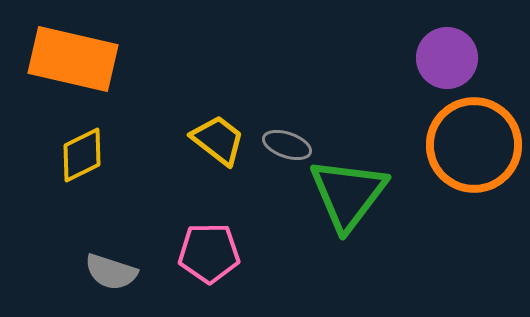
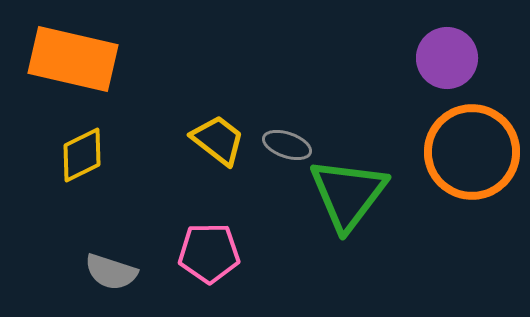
orange circle: moved 2 px left, 7 px down
